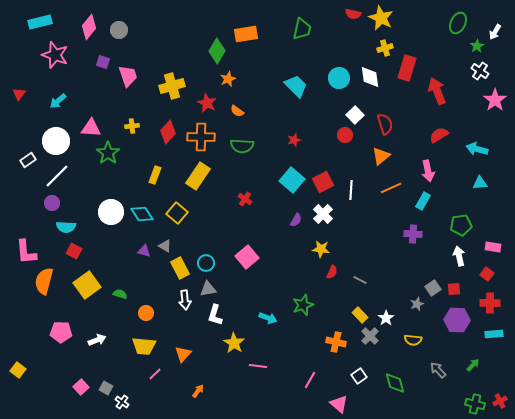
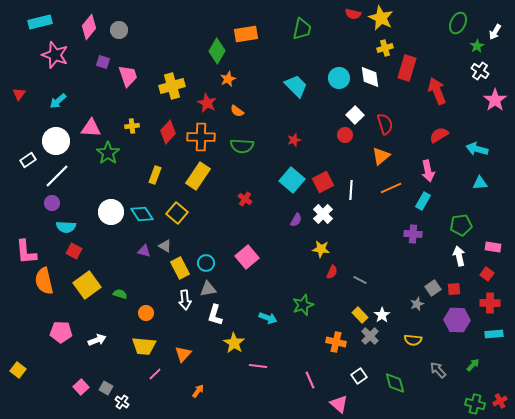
orange semicircle at (44, 281): rotated 28 degrees counterclockwise
white star at (386, 318): moved 4 px left, 3 px up
pink line at (310, 380): rotated 54 degrees counterclockwise
